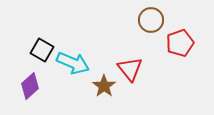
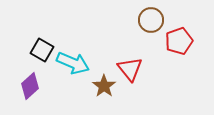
red pentagon: moved 1 px left, 2 px up
